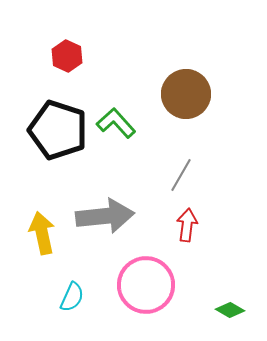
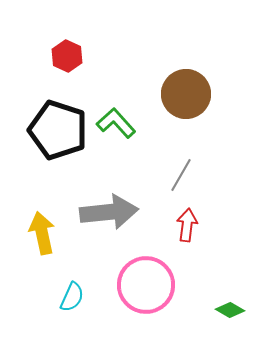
gray arrow: moved 4 px right, 4 px up
